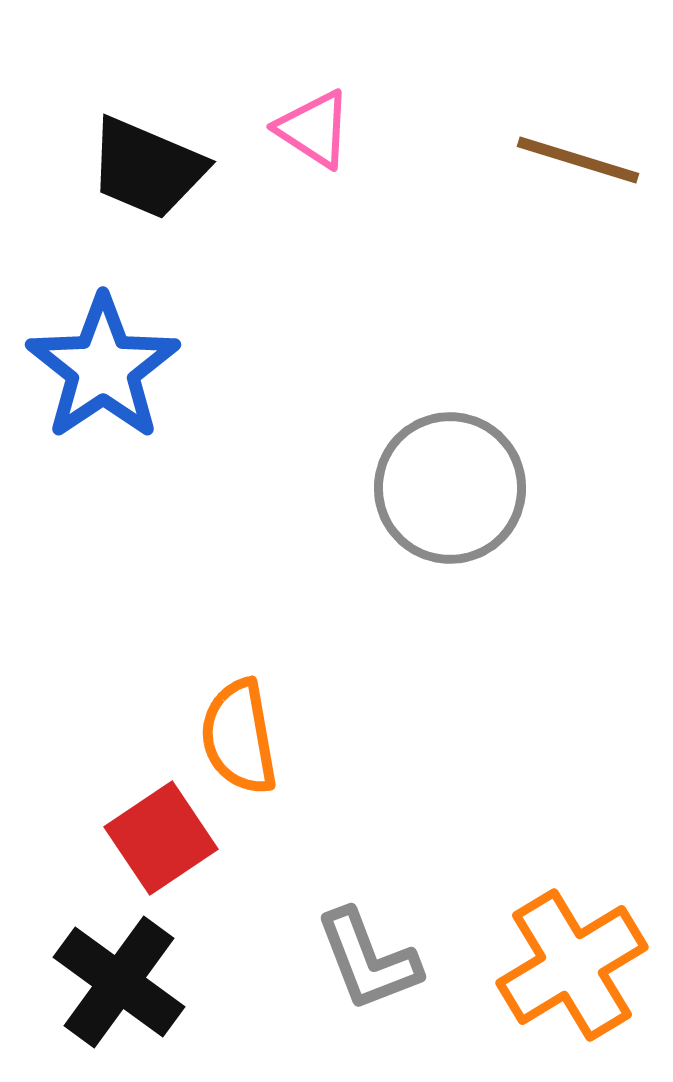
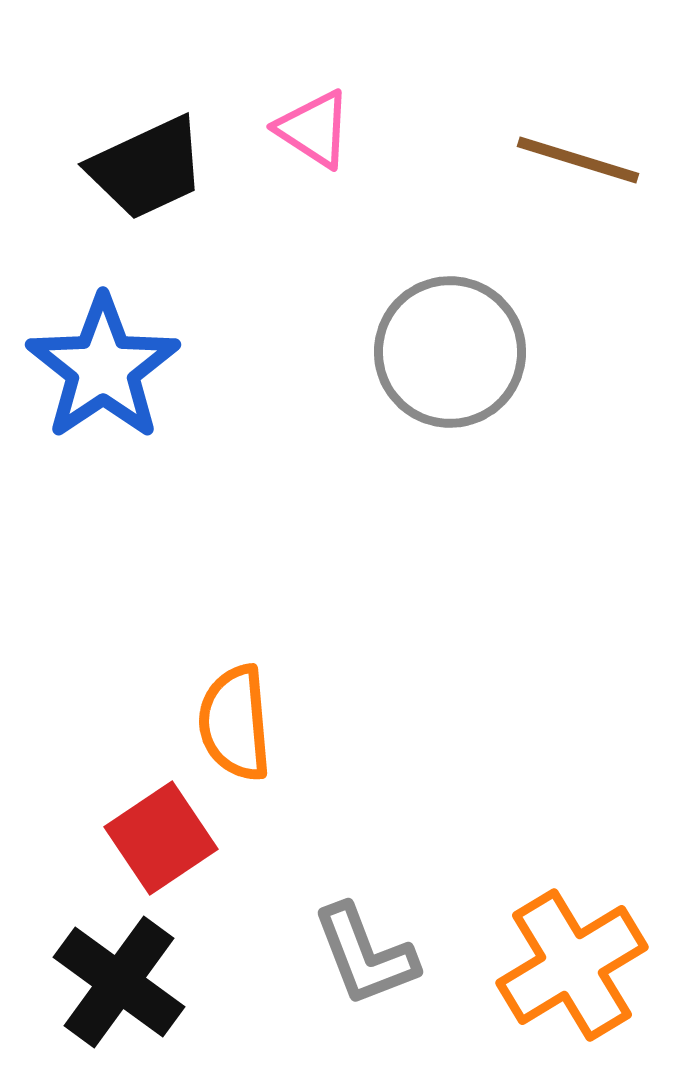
black trapezoid: rotated 48 degrees counterclockwise
gray circle: moved 136 px up
orange semicircle: moved 4 px left, 14 px up; rotated 5 degrees clockwise
gray L-shape: moved 3 px left, 5 px up
